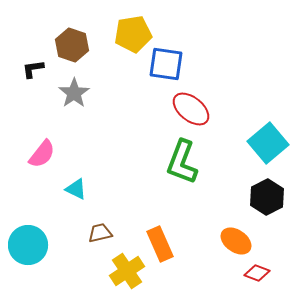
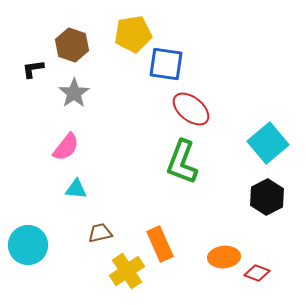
pink semicircle: moved 24 px right, 7 px up
cyan triangle: rotated 20 degrees counterclockwise
orange ellipse: moved 12 px left, 16 px down; rotated 40 degrees counterclockwise
